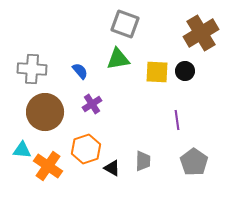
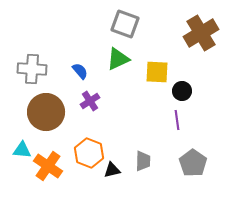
green triangle: rotated 15 degrees counterclockwise
black circle: moved 3 px left, 20 px down
purple cross: moved 2 px left, 3 px up
brown circle: moved 1 px right
orange hexagon: moved 3 px right, 4 px down; rotated 20 degrees counterclockwise
gray pentagon: moved 1 px left, 1 px down
black triangle: moved 2 px down; rotated 42 degrees counterclockwise
